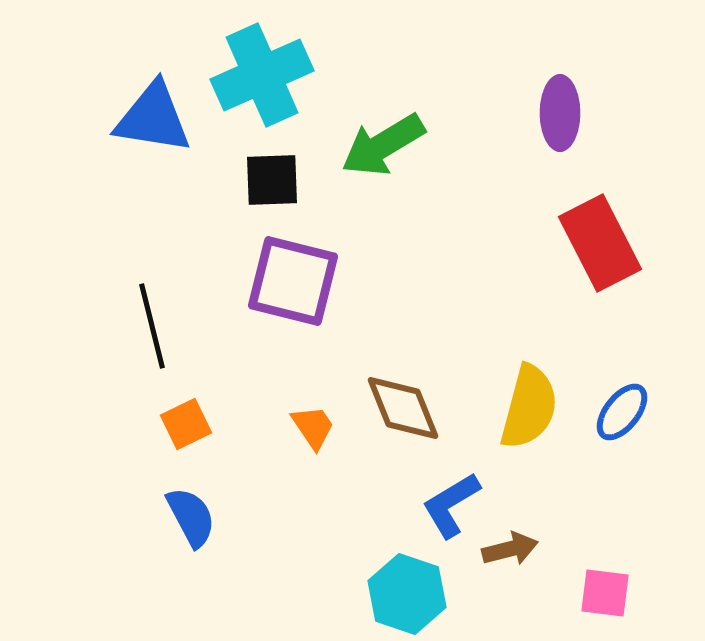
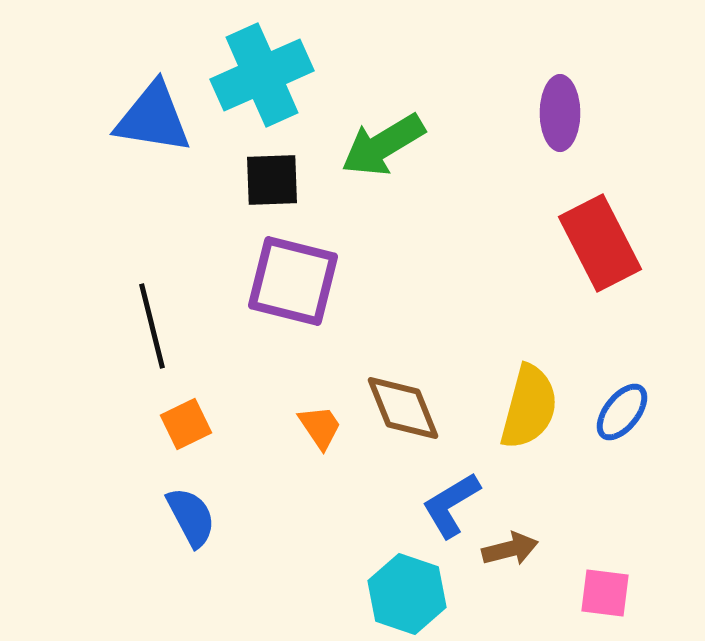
orange trapezoid: moved 7 px right
